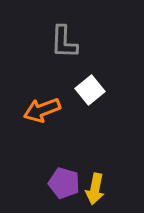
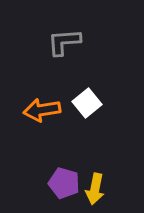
gray L-shape: rotated 84 degrees clockwise
white square: moved 3 px left, 13 px down
orange arrow: rotated 12 degrees clockwise
